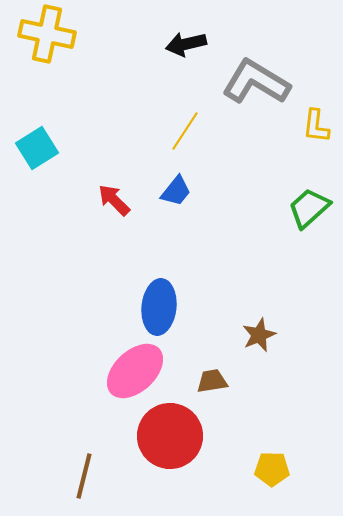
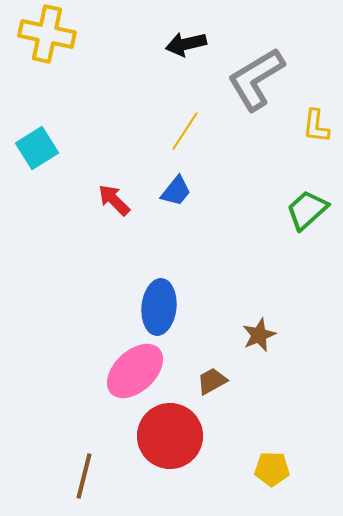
gray L-shape: moved 3 px up; rotated 62 degrees counterclockwise
green trapezoid: moved 2 px left, 2 px down
brown trapezoid: rotated 20 degrees counterclockwise
